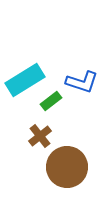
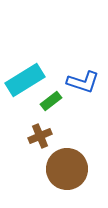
blue L-shape: moved 1 px right
brown cross: rotated 15 degrees clockwise
brown circle: moved 2 px down
